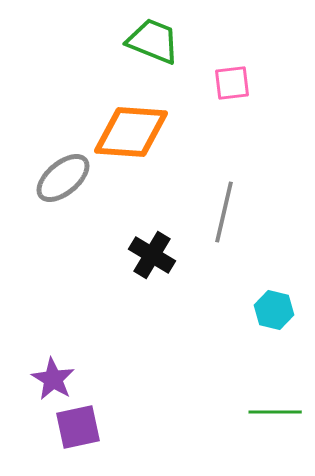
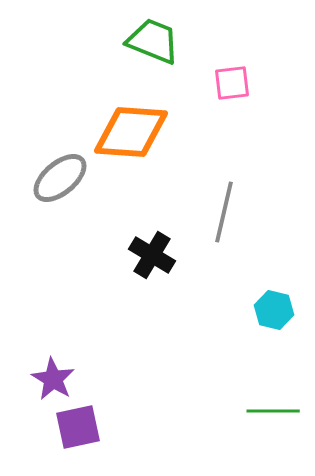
gray ellipse: moved 3 px left
green line: moved 2 px left, 1 px up
